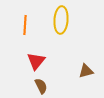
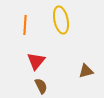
yellow ellipse: rotated 16 degrees counterclockwise
